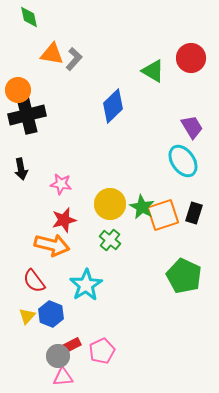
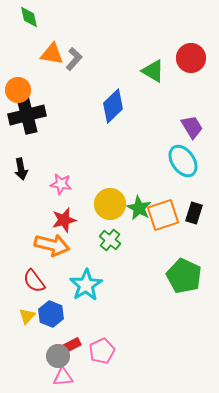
green star: moved 3 px left, 1 px down
